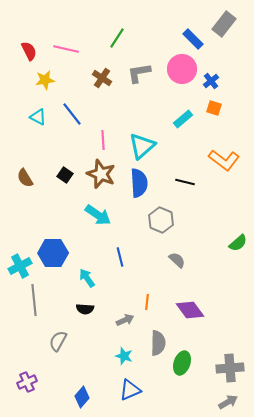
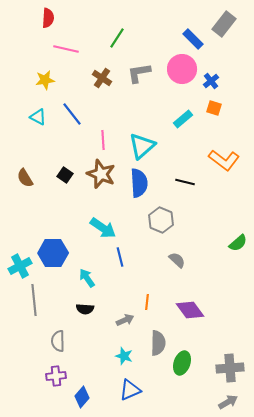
red semicircle at (29, 51): moved 19 px right, 33 px up; rotated 30 degrees clockwise
cyan arrow at (98, 215): moved 5 px right, 13 px down
gray semicircle at (58, 341): rotated 30 degrees counterclockwise
purple cross at (27, 382): moved 29 px right, 6 px up; rotated 18 degrees clockwise
